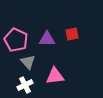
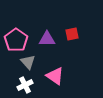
pink pentagon: rotated 10 degrees clockwise
pink triangle: rotated 42 degrees clockwise
